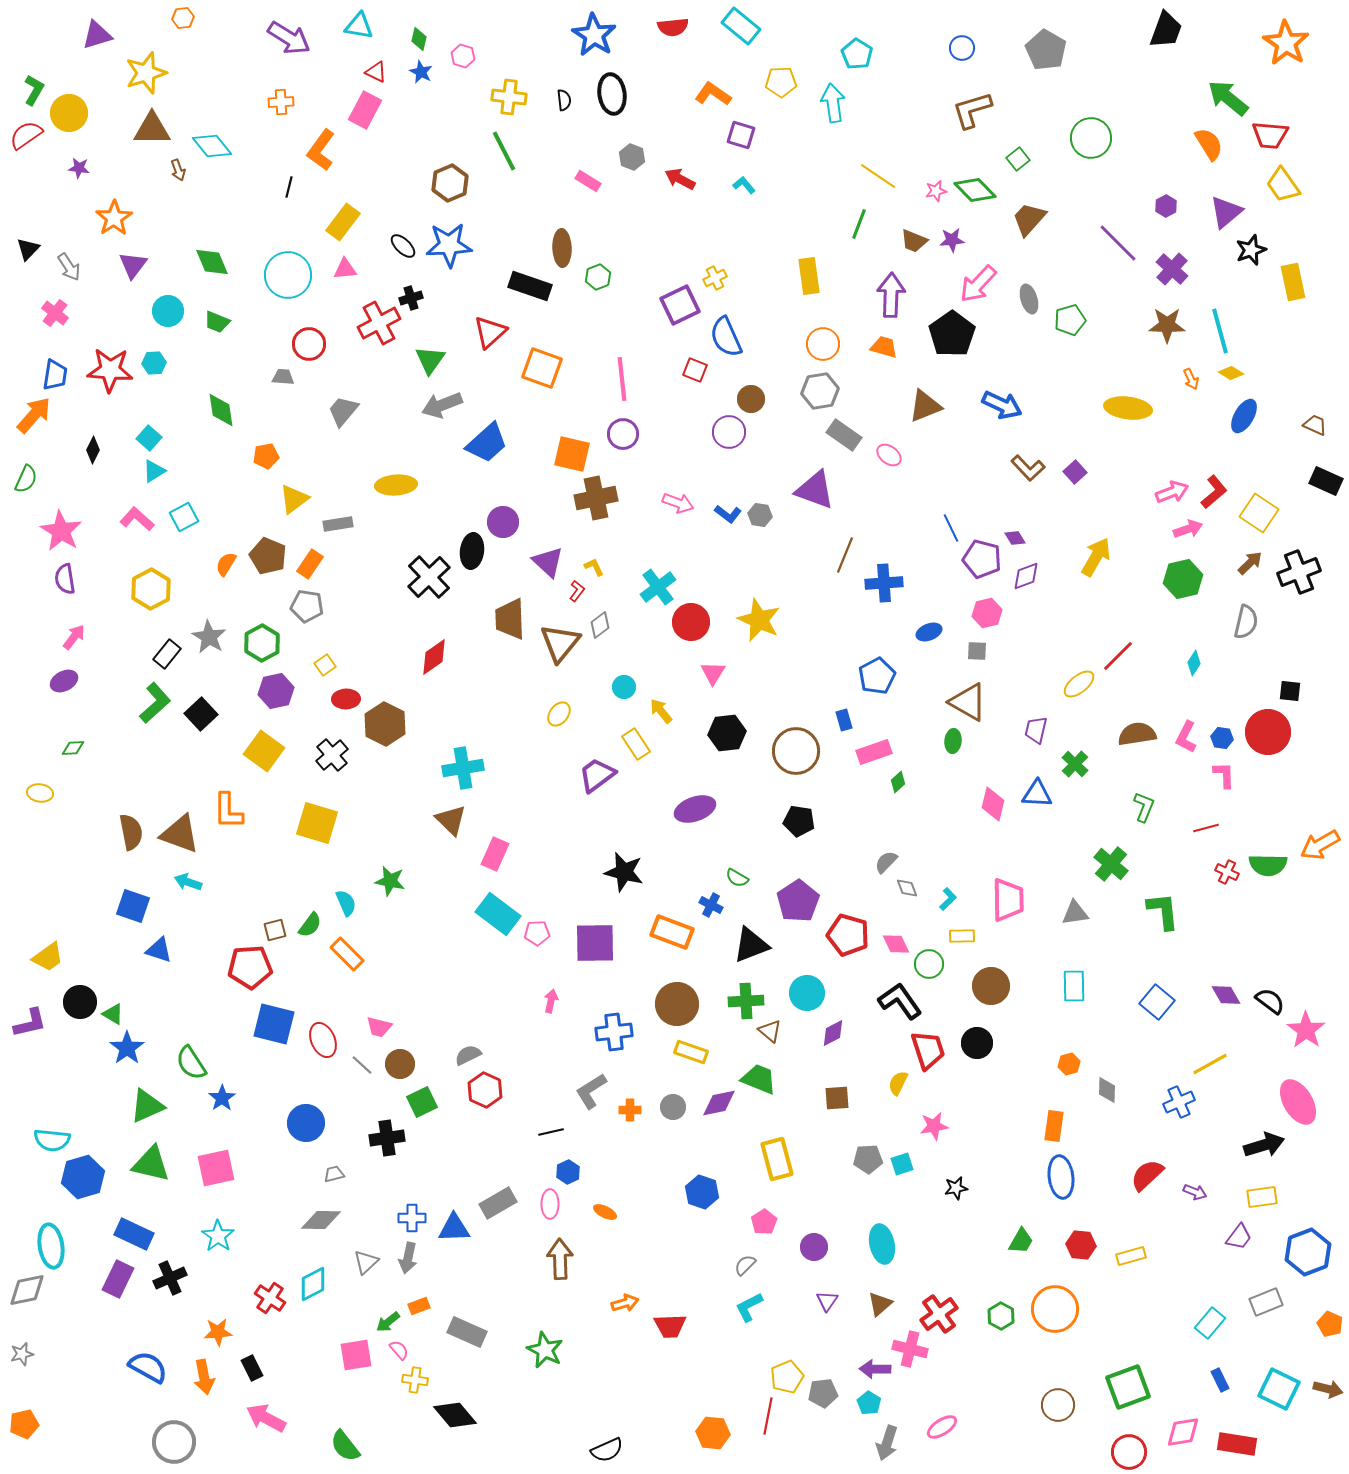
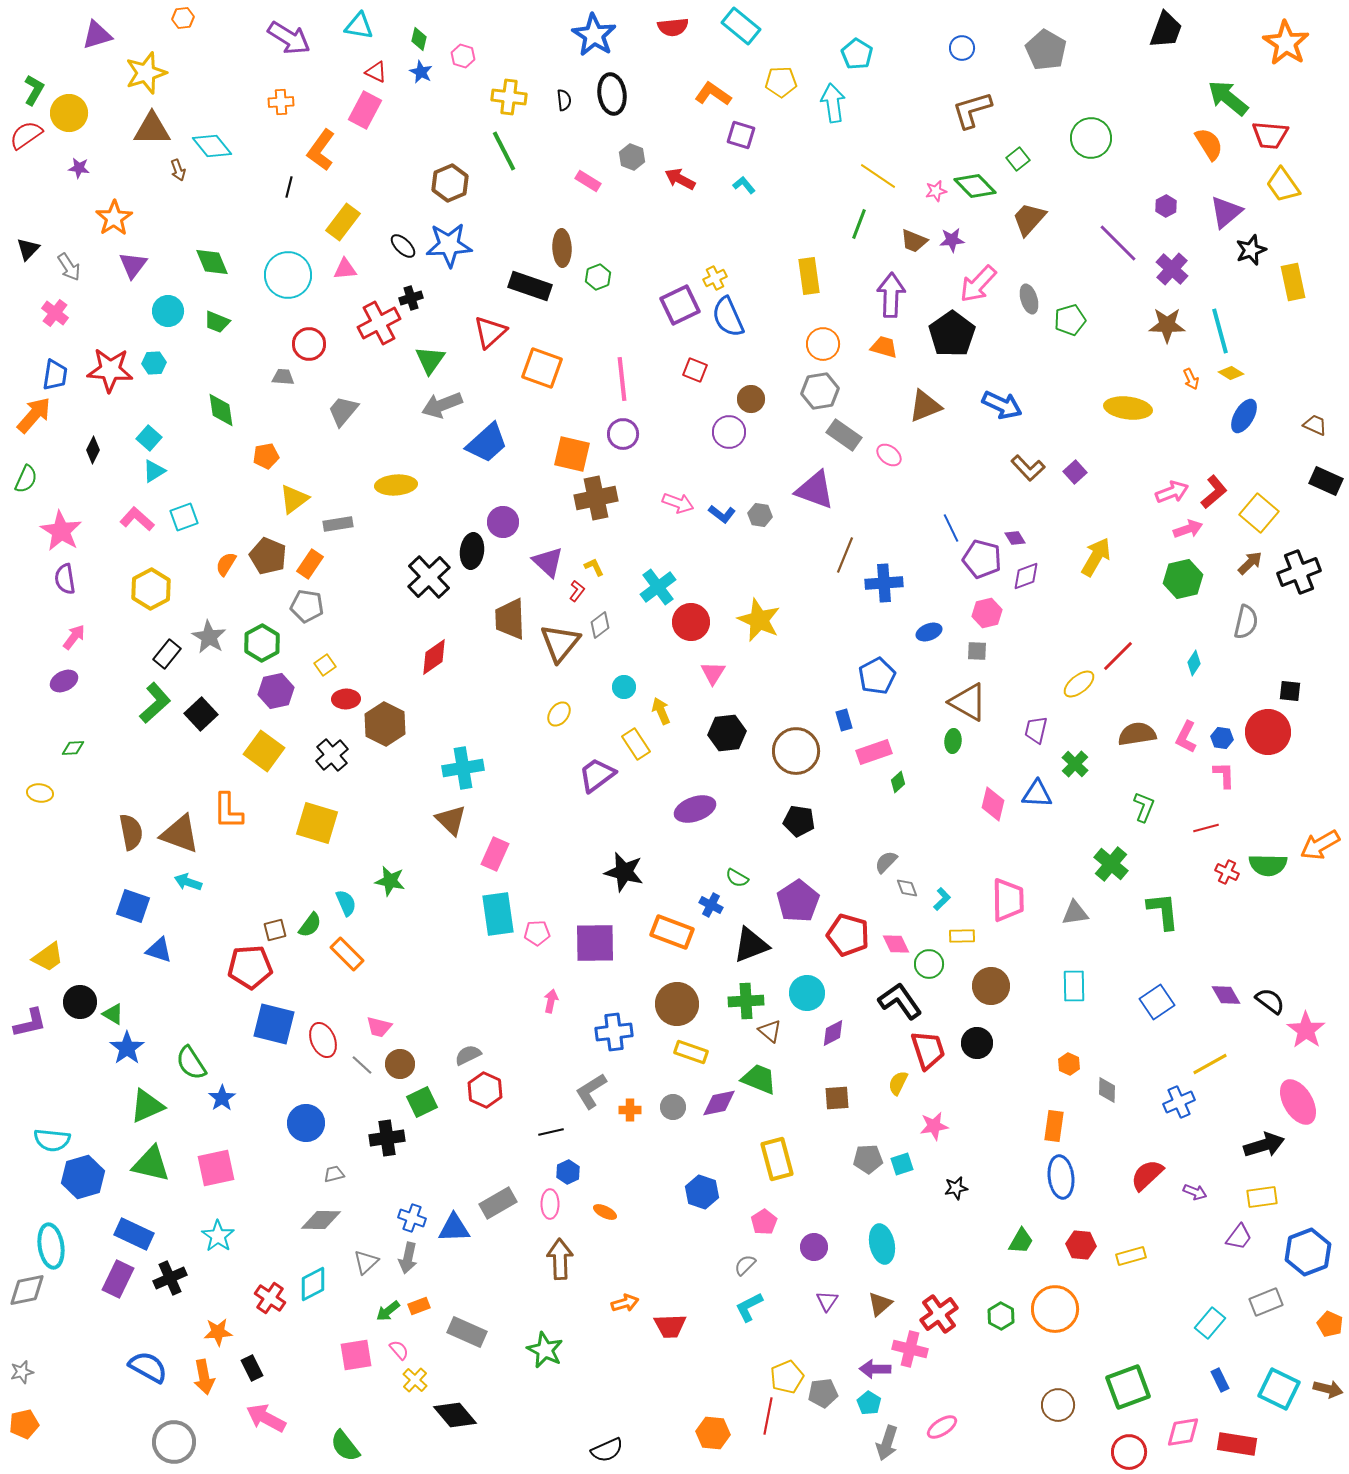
green diamond at (975, 190): moved 4 px up
blue semicircle at (726, 337): moved 2 px right, 20 px up
yellow square at (1259, 513): rotated 6 degrees clockwise
blue L-shape at (728, 514): moved 6 px left
cyan square at (184, 517): rotated 8 degrees clockwise
yellow arrow at (661, 711): rotated 16 degrees clockwise
cyan L-shape at (948, 899): moved 6 px left
cyan rectangle at (498, 914): rotated 45 degrees clockwise
blue square at (1157, 1002): rotated 16 degrees clockwise
orange hexagon at (1069, 1064): rotated 20 degrees counterclockwise
blue cross at (412, 1218): rotated 20 degrees clockwise
green arrow at (388, 1322): moved 11 px up
gray star at (22, 1354): moved 18 px down
yellow cross at (415, 1380): rotated 35 degrees clockwise
